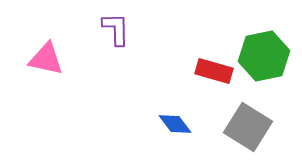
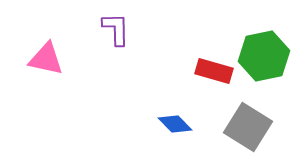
blue diamond: rotated 8 degrees counterclockwise
